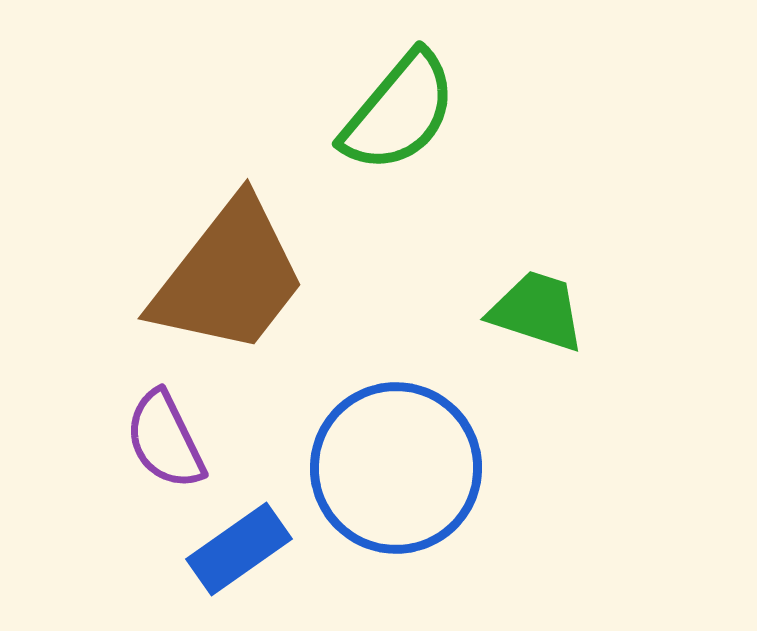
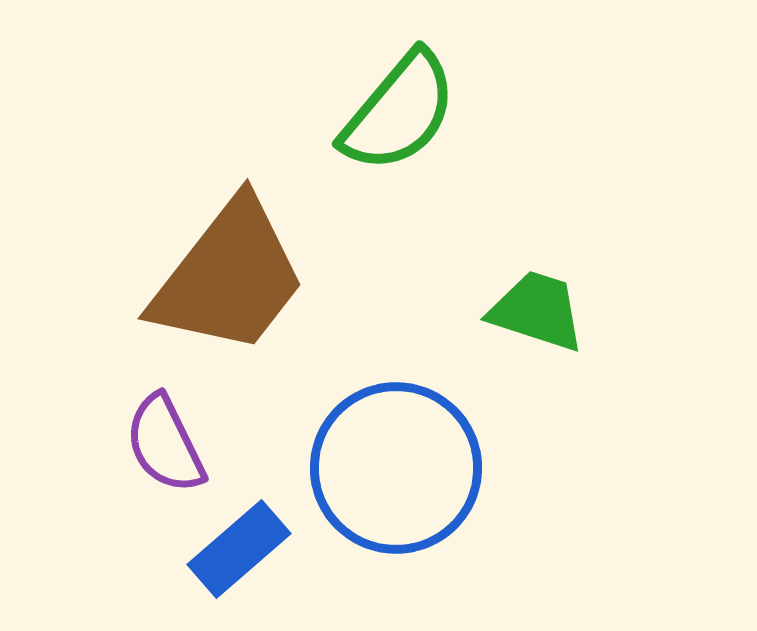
purple semicircle: moved 4 px down
blue rectangle: rotated 6 degrees counterclockwise
